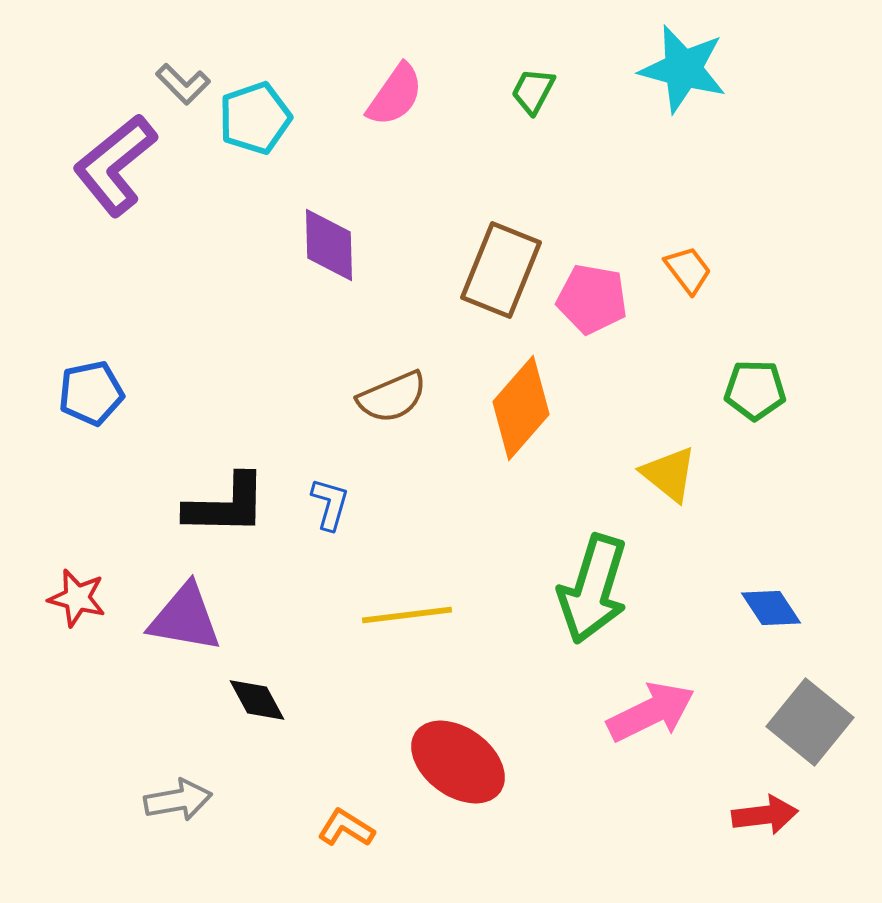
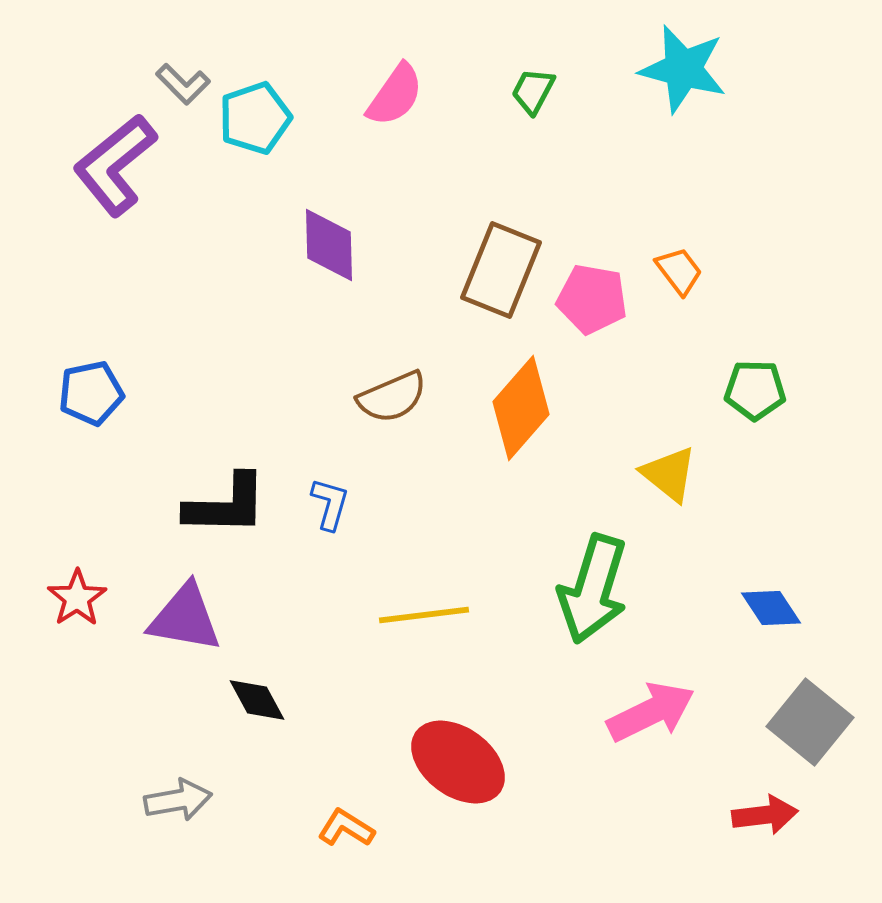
orange trapezoid: moved 9 px left, 1 px down
red star: rotated 24 degrees clockwise
yellow line: moved 17 px right
